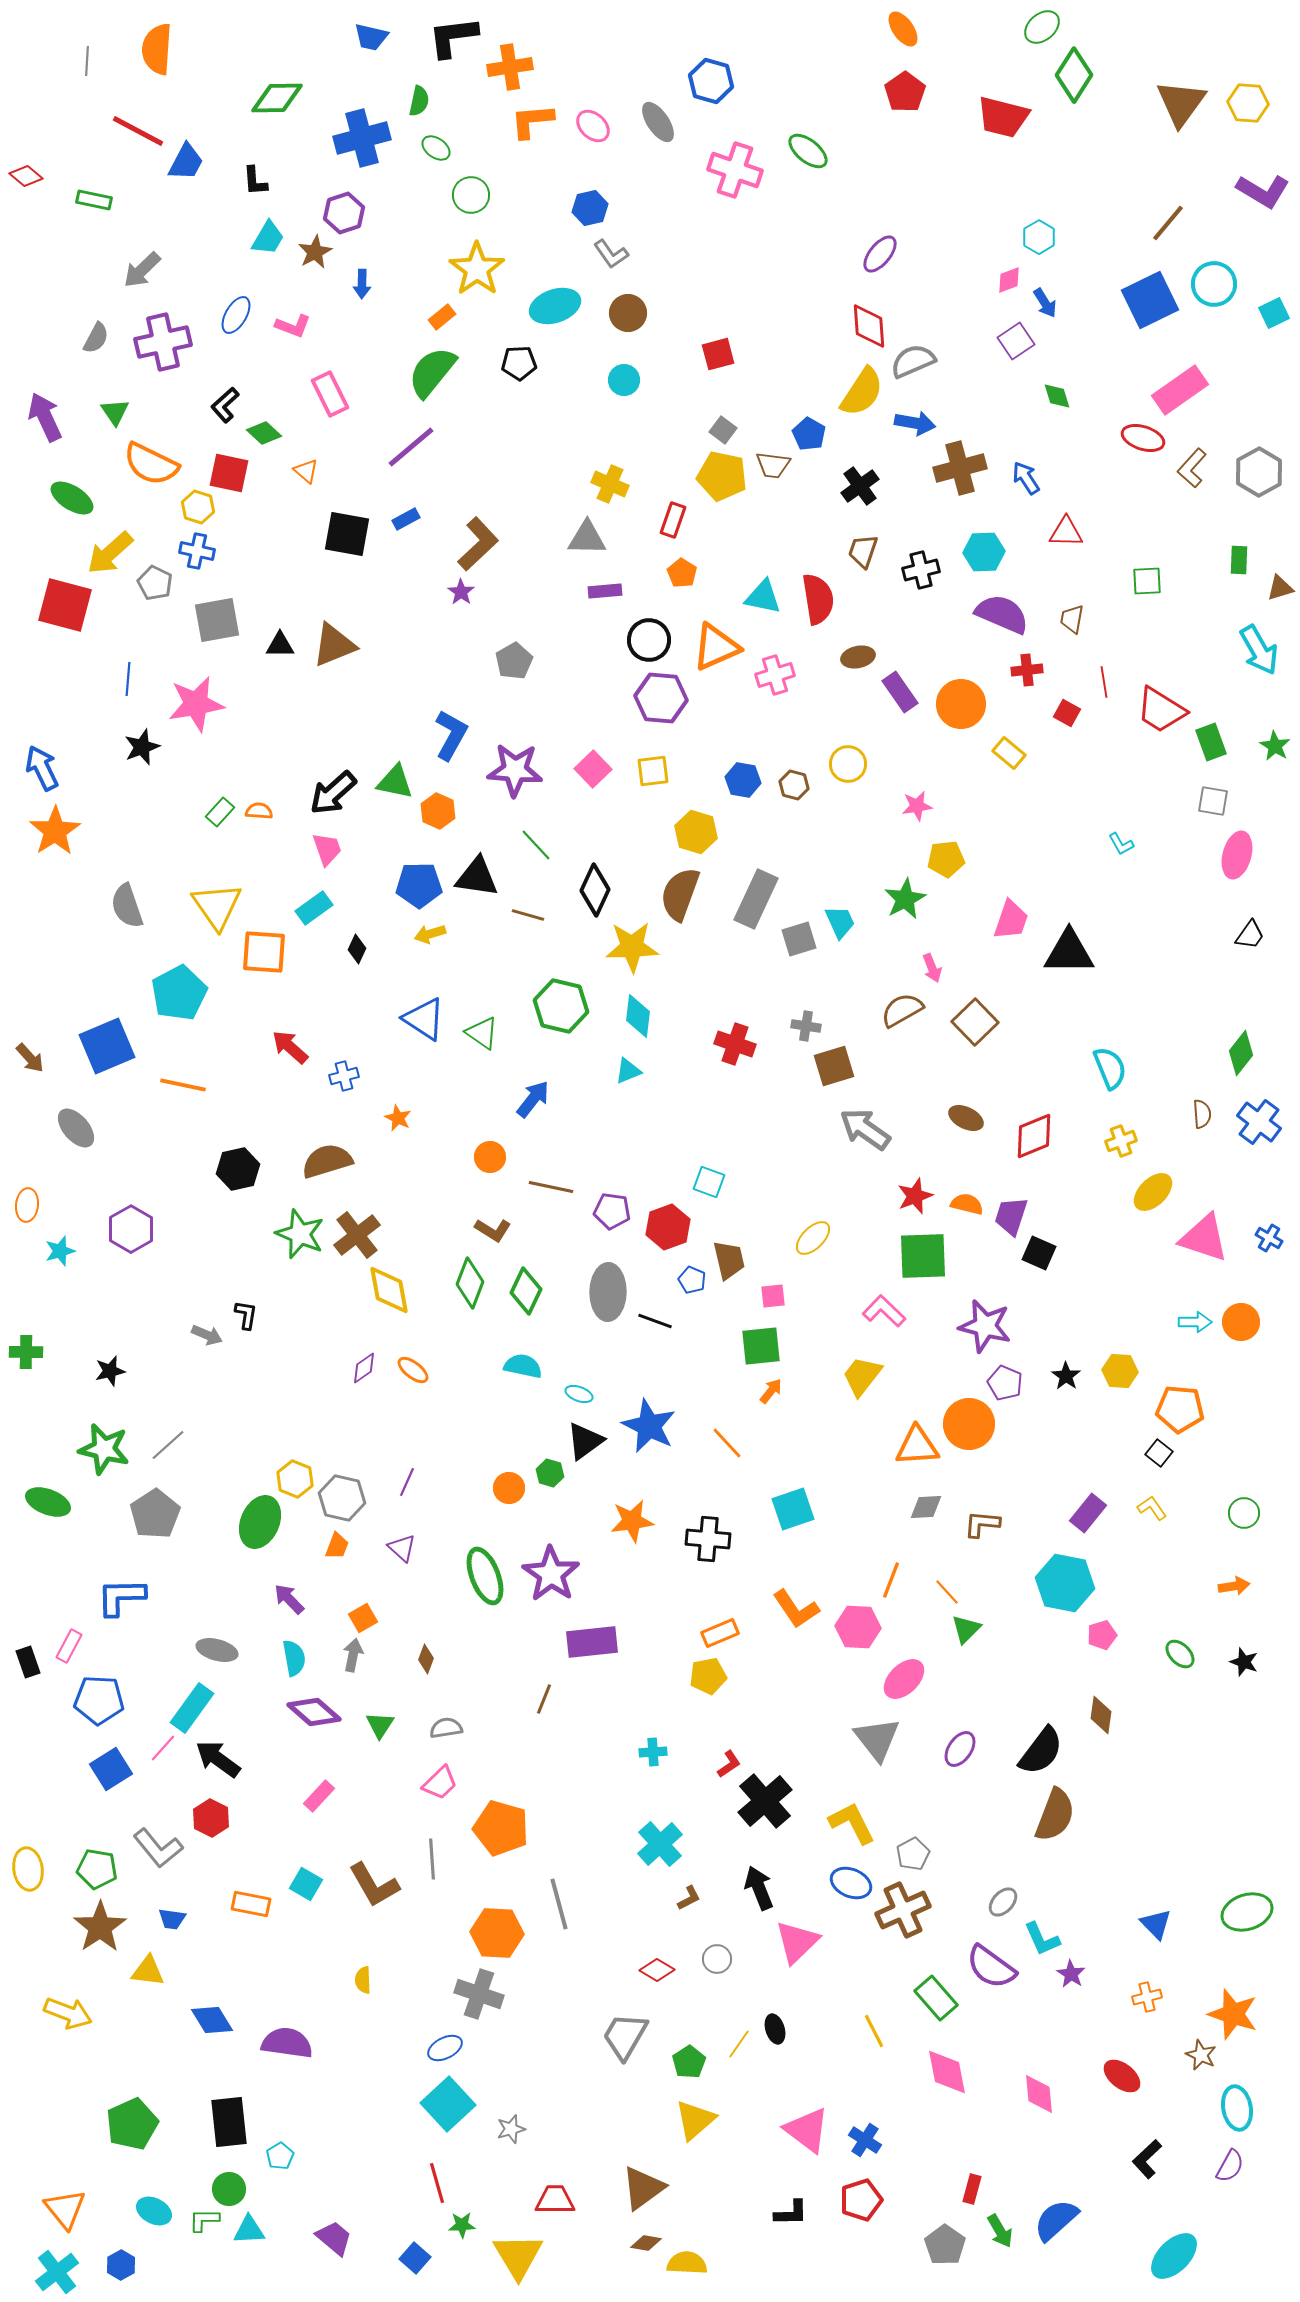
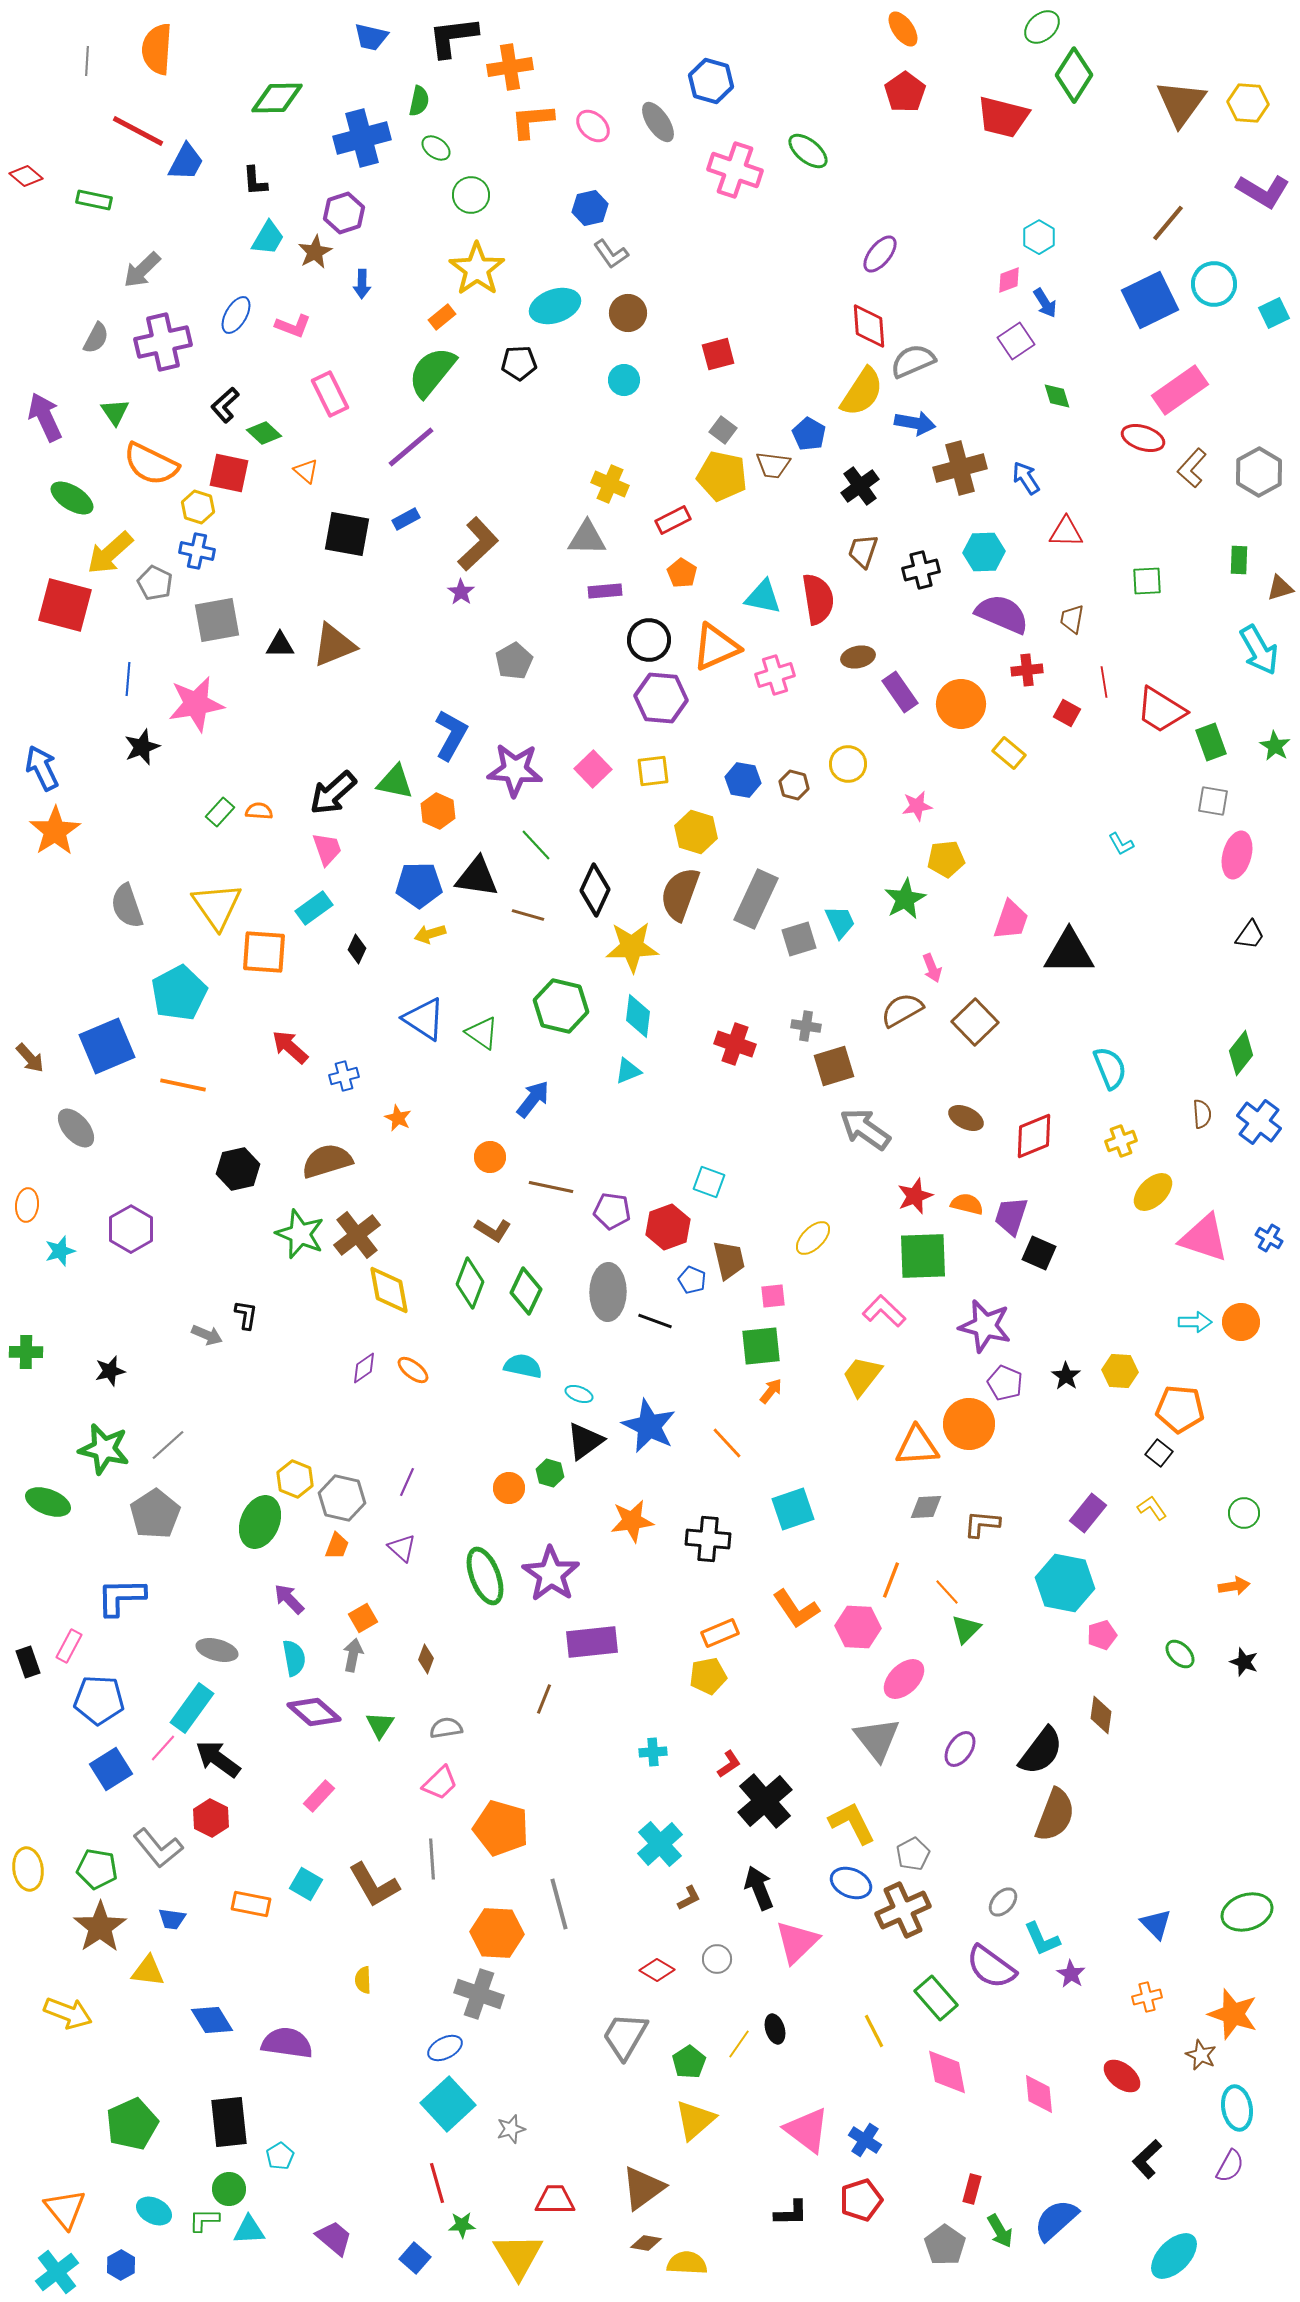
red rectangle at (673, 520): rotated 44 degrees clockwise
